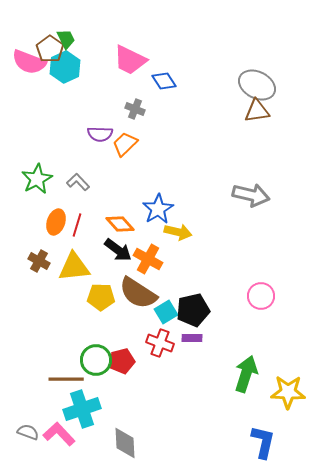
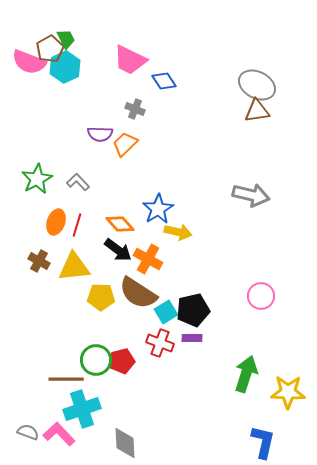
brown pentagon: rotated 8 degrees clockwise
